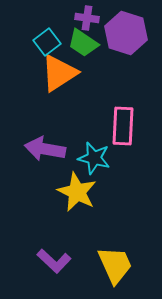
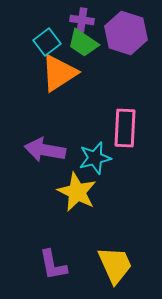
purple cross: moved 5 px left, 2 px down
pink rectangle: moved 2 px right, 2 px down
purple arrow: moved 1 px down
cyan star: moved 1 px right; rotated 28 degrees counterclockwise
purple L-shape: moved 1 px left, 4 px down; rotated 36 degrees clockwise
